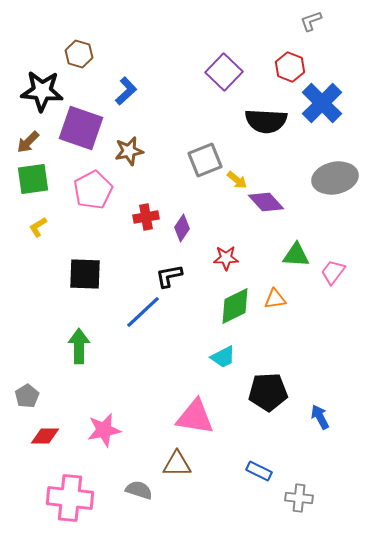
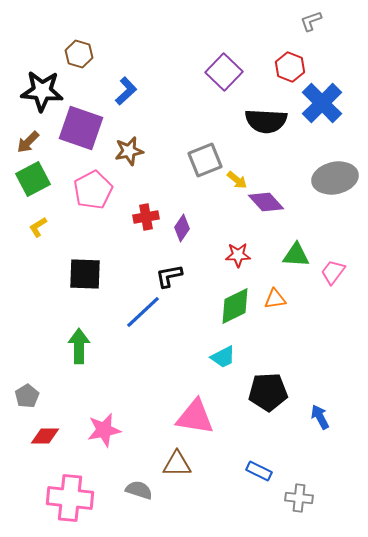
green square at (33, 179): rotated 20 degrees counterclockwise
red star at (226, 258): moved 12 px right, 3 px up
